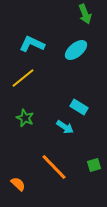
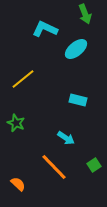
cyan L-shape: moved 13 px right, 15 px up
cyan ellipse: moved 1 px up
yellow line: moved 1 px down
cyan rectangle: moved 1 px left, 7 px up; rotated 18 degrees counterclockwise
green star: moved 9 px left, 5 px down
cyan arrow: moved 1 px right, 11 px down
green square: rotated 16 degrees counterclockwise
